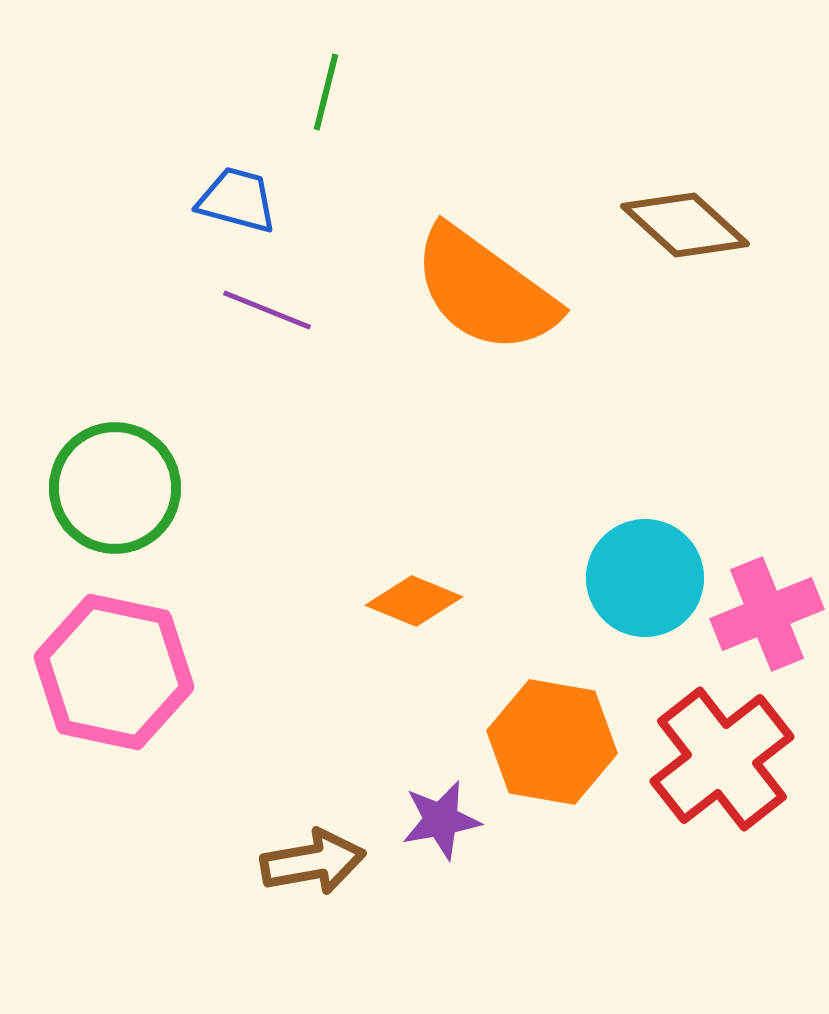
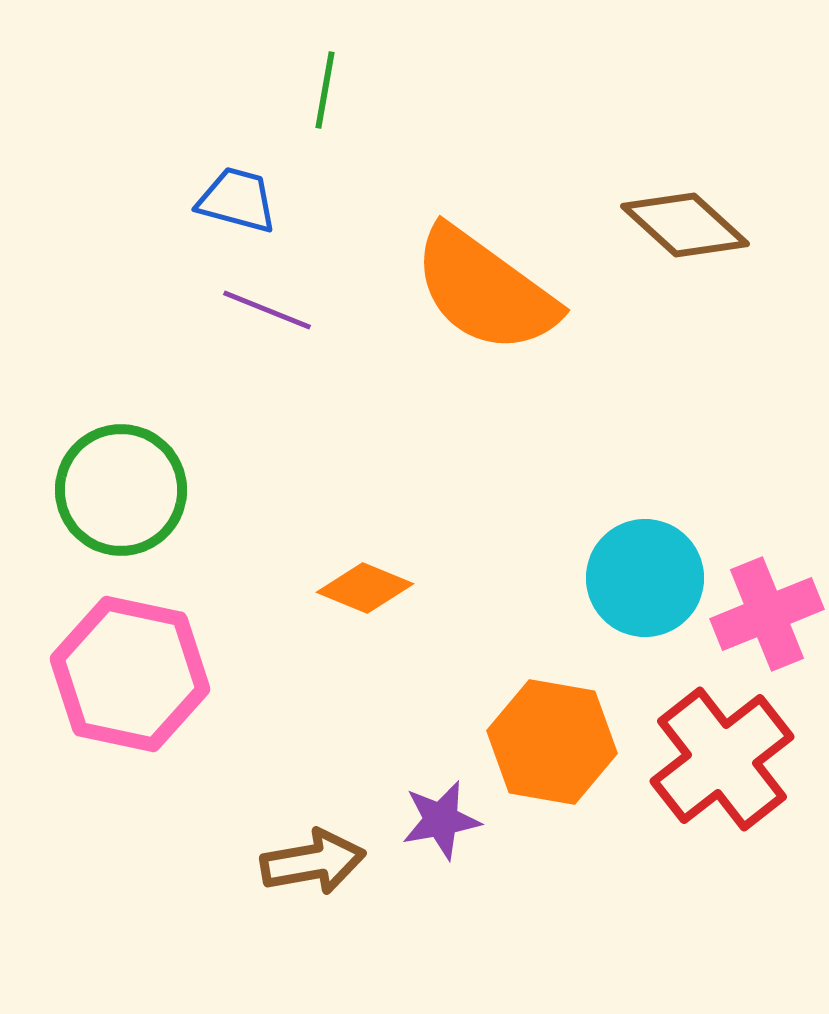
green line: moved 1 px left, 2 px up; rotated 4 degrees counterclockwise
green circle: moved 6 px right, 2 px down
orange diamond: moved 49 px left, 13 px up
pink hexagon: moved 16 px right, 2 px down
